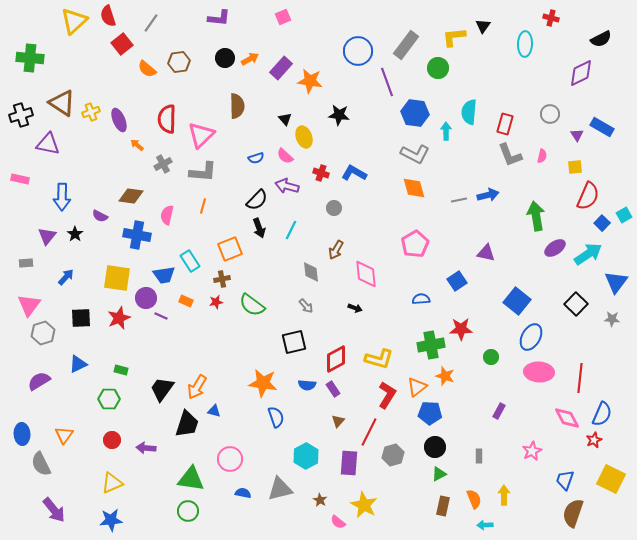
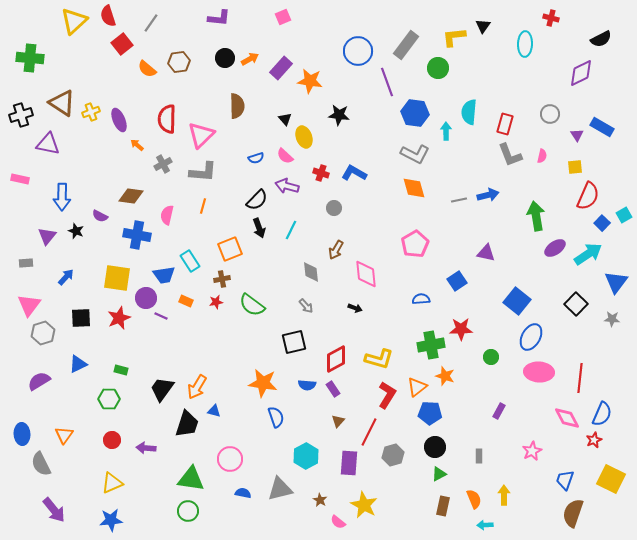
black star at (75, 234): moved 1 px right, 3 px up; rotated 14 degrees counterclockwise
